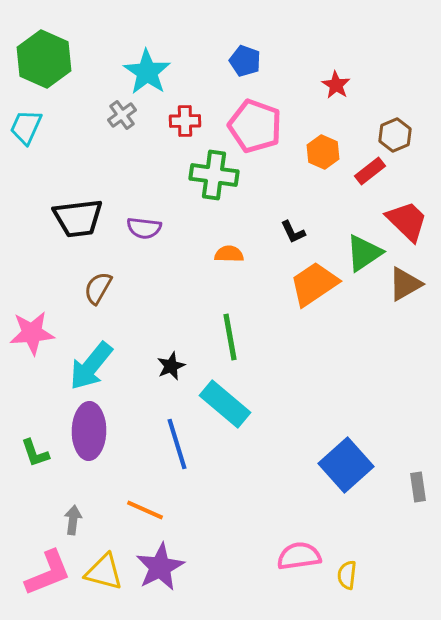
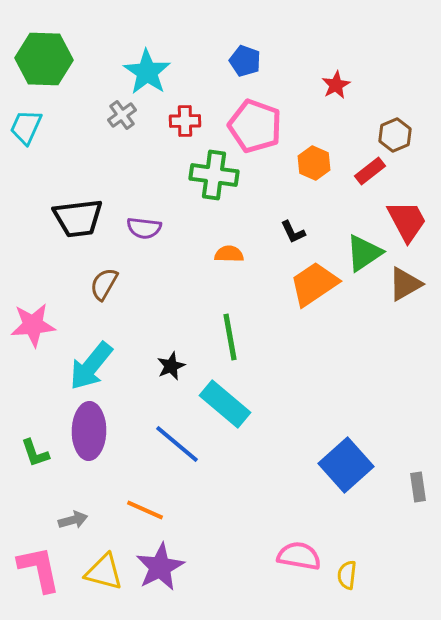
green hexagon: rotated 22 degrees counterclockwise
red star: rotated 12 degrees clockwise
orange hexagon: moved 9 px left, 11 px down
red trapezoid: rotated 18 degrees clockwise
brown semicircle: moved 6 px right, 4 px up
pink star: moved 1 px right, 8 px up
blue line: rotated 33 degrees counterclockwise
gray arrow: rotated 68 degrees clockwise
pink semicircle: rotated 18 degrees clockwise
pink L-shape: moved 9 px left, 4 px up; rotated 80 degrees counterclockwise
